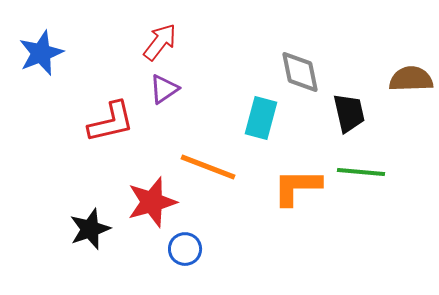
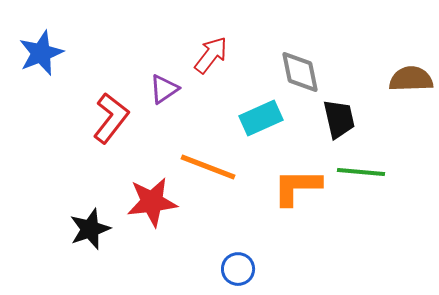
red arrow: moved 51 px right, 13 px down
black trapezoid: moved 10 px left, 6 px down
cyan rectangle: rotated 51 degrees clockwise
red L-shape: moved 4 px up; rotated 39 degrees counterclockwise
red star: rotated 9 degrees clockwise
blue circle: moved 53 px right, 20 px down
